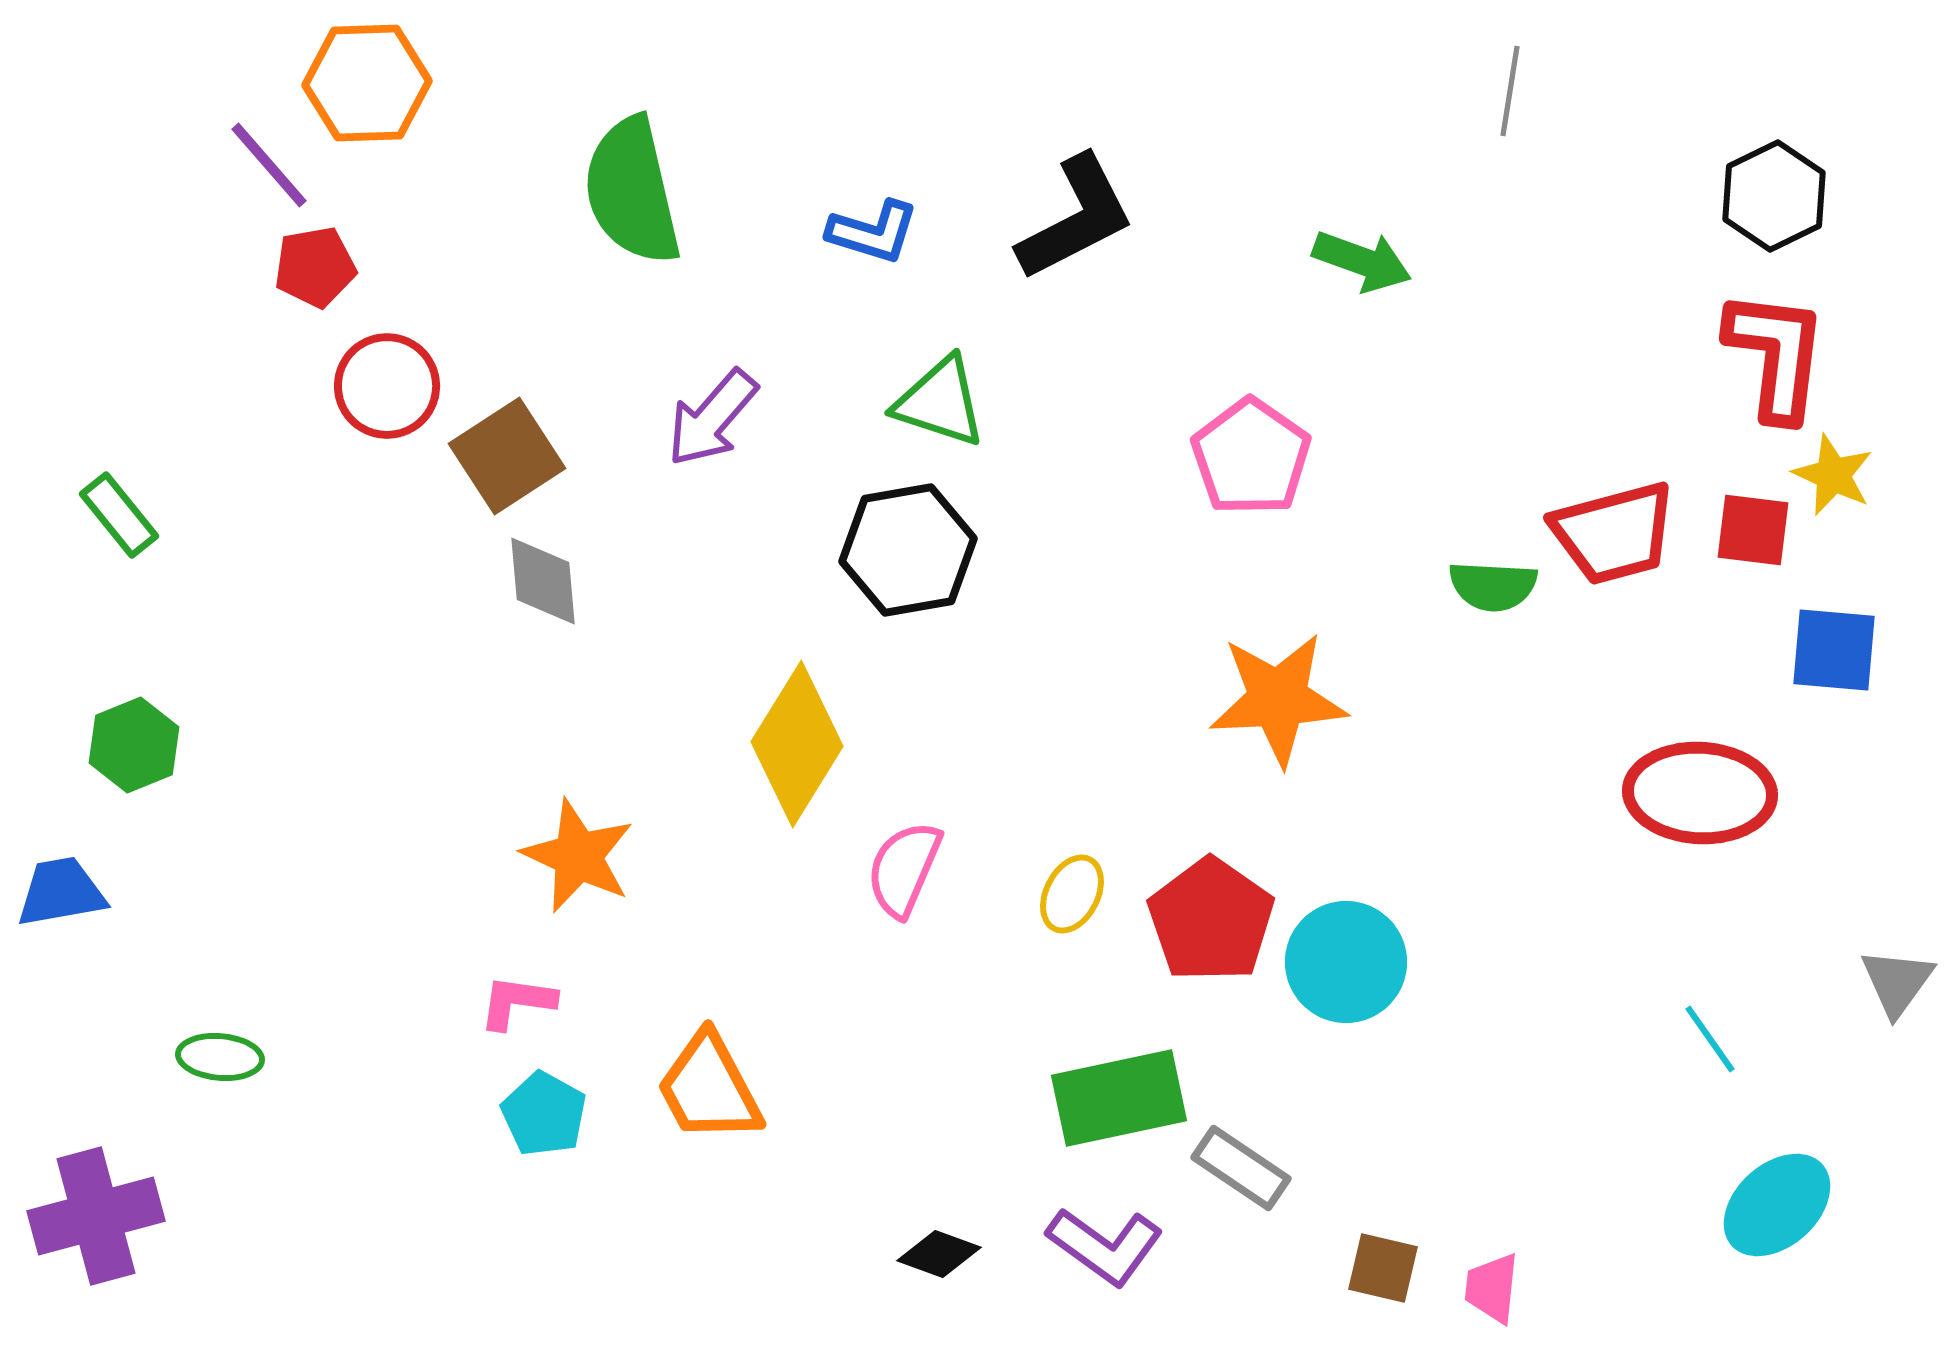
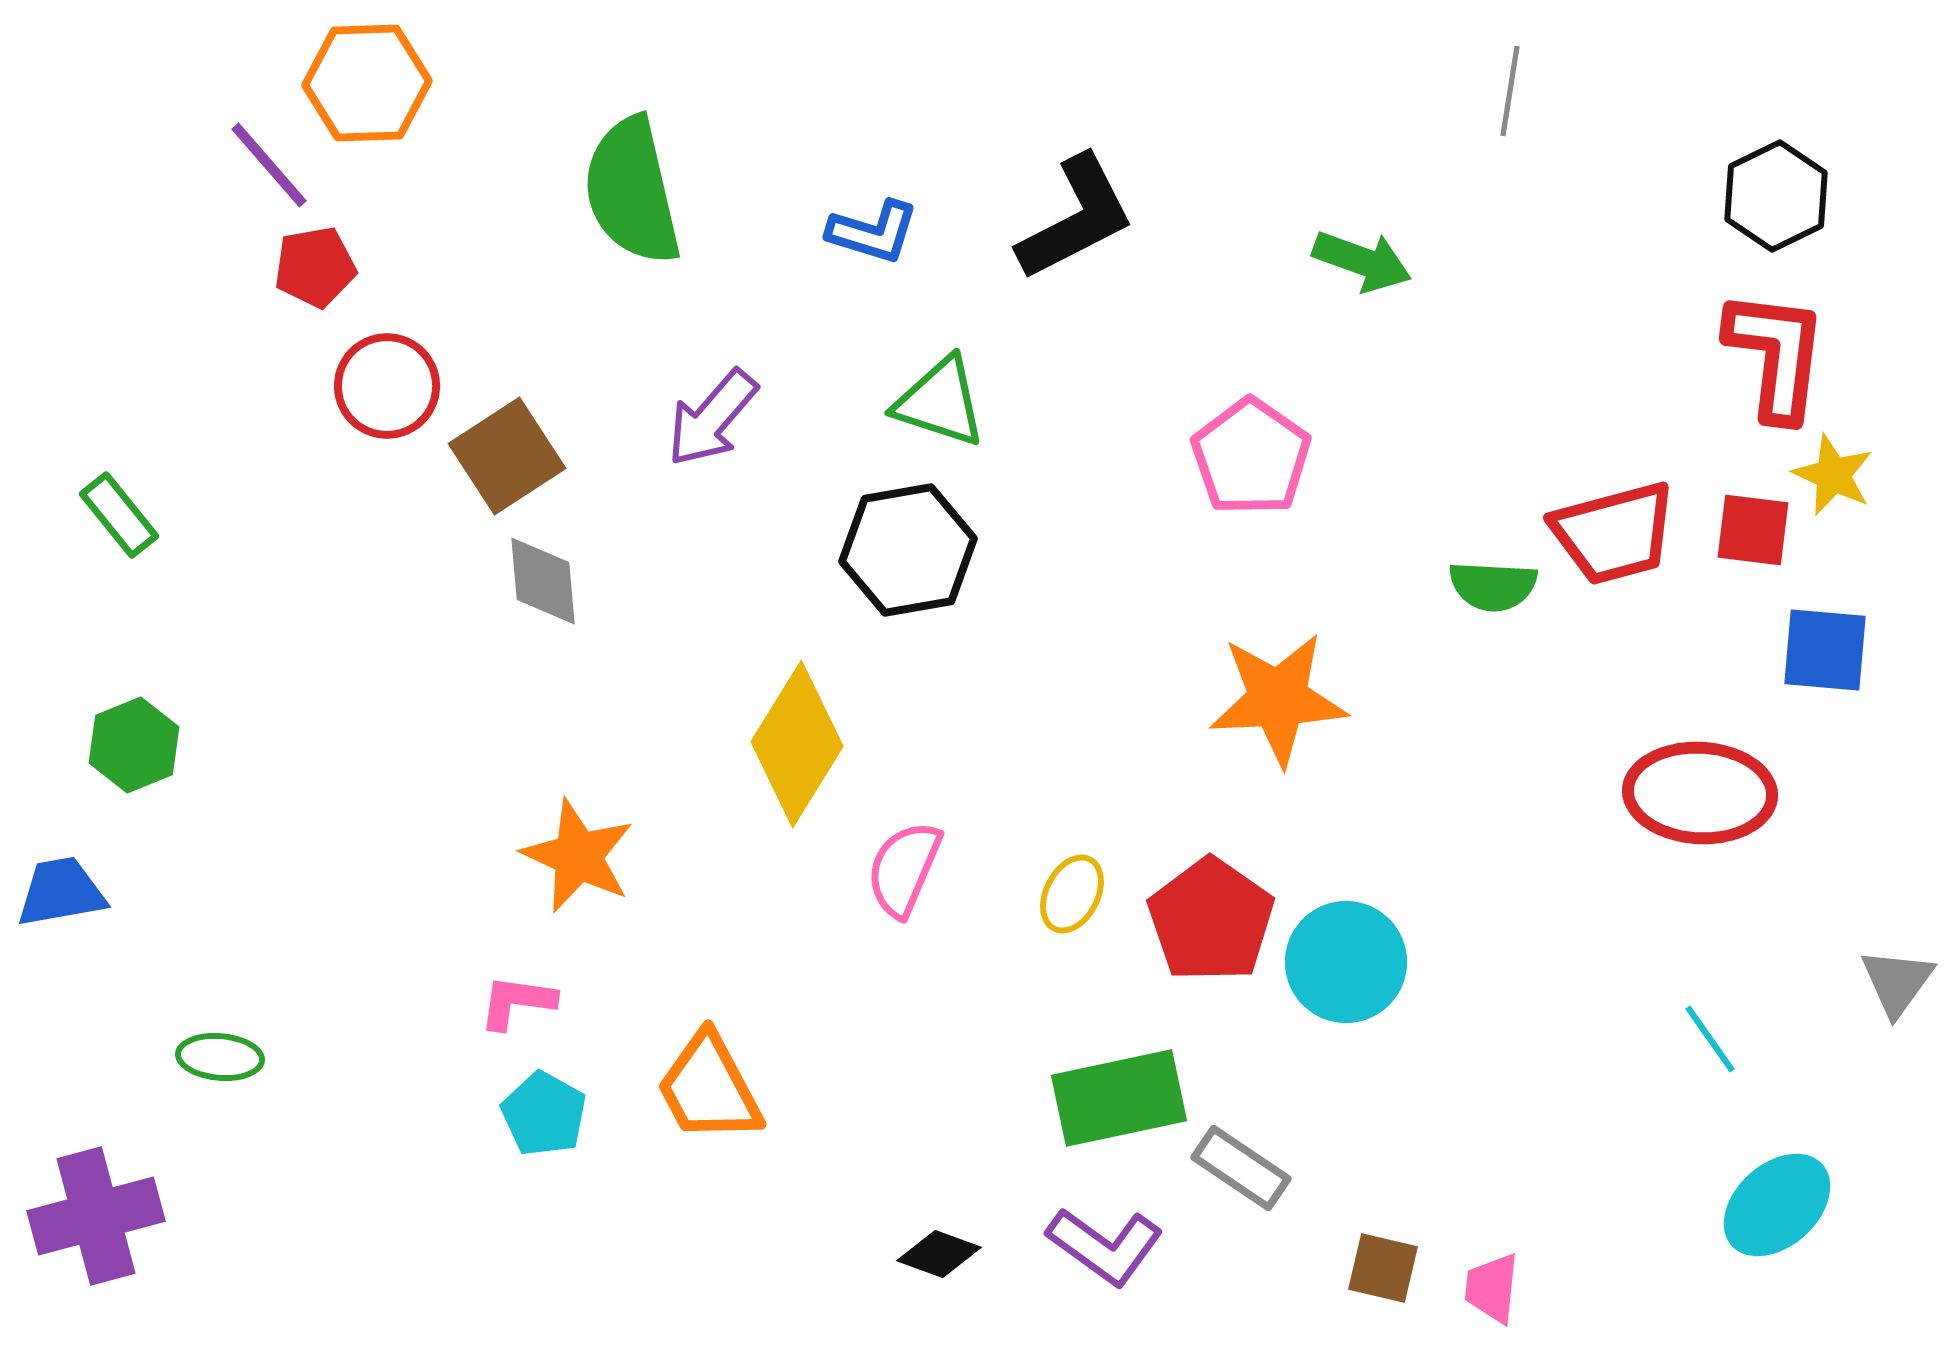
black hexagon at (1774, 196): moved 2 px right
blue square at (1834, 650): moved 9 px left
